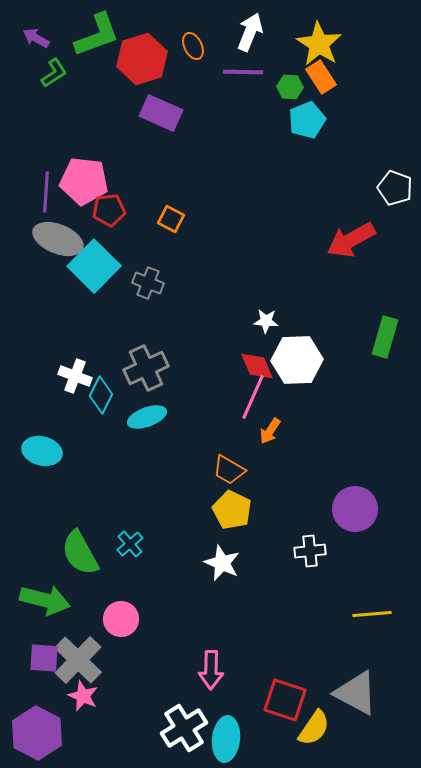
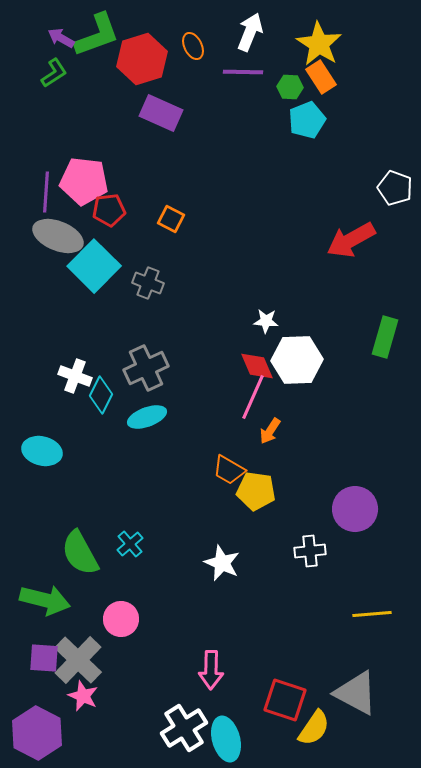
purple arrow at (36, 38): moved 25 px right
gray ellipse at (58, 239): moved 3 px up
yellow pentagon at (232, 510): moved 24 px right, 19 px up; rotated 18 degrees counterclockwise
cyan ellipse at (226, 739): rotated 21 degrees counterclockwise
